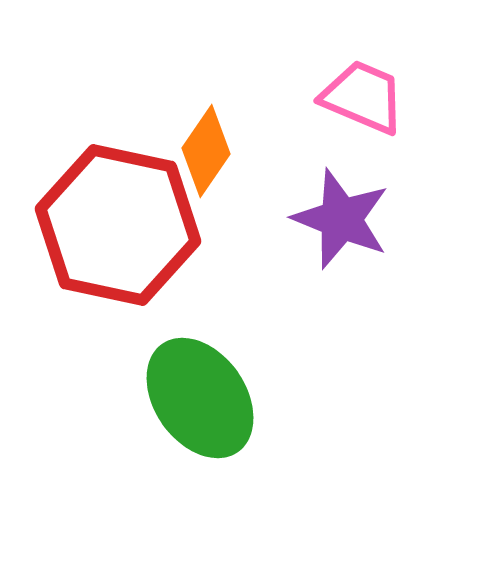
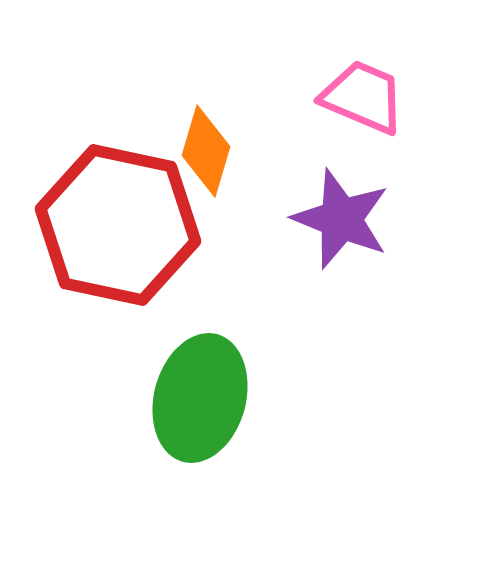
orange diamond: rotated 18 degrees counterclockwise
green ellipse: rotated 50 degrees clockwise
